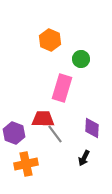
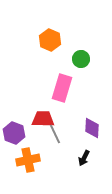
gray line: rotated 12 degrees clockwise
orange cross: moved 2 px right, 4 px up
